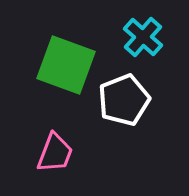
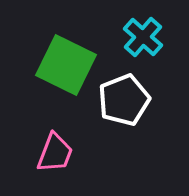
green square: rotated 6 degrees clockwise
